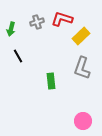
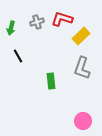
green arrow: moved 1 px up
